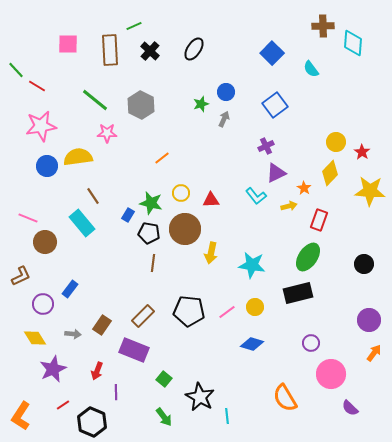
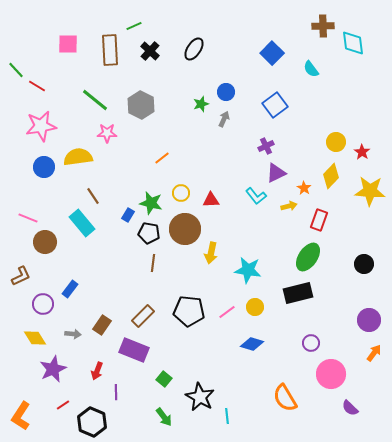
cyan diamond at (353, 43): rotated 12 degrees counterclockwise
blue circle at (47, 166): moved 3 px left, 1 px down
yellow diamond at (330, 173): moved 1 px right, 3 px down
cyan star at (252, 265): moved 4 px left, 5 px down
